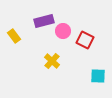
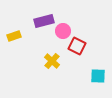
yellow rectangle: rotated 72 degrees counterclockwise
red square: moved 8 px left, 6 px down
